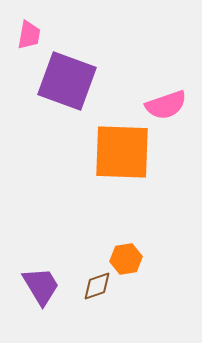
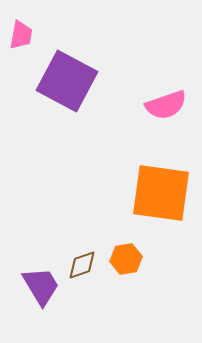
pink trapezoid: moved 8 px left
purple square: rotated 8 degrees clockwise
orange square: moved 39 px right, 41 px down; rotated 6 degrees clockwise
brown diamond: moved 15 px left, 21 px up
